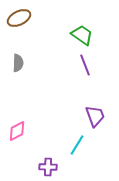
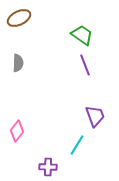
pink diamond: rotated 25 degrees counterclockwise
